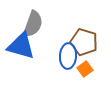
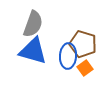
brown pentagon: moved 1 px left, 2 px down
blue triangle: moved 12 px right, 5 px down
orange square: moved 1 px up
